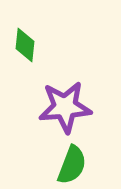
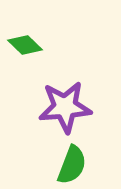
green diamond: rotated 52 degrees counterclockwise
